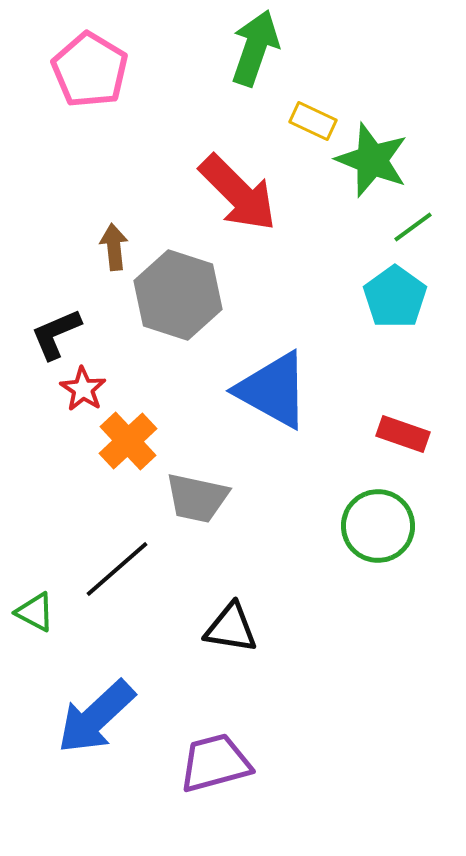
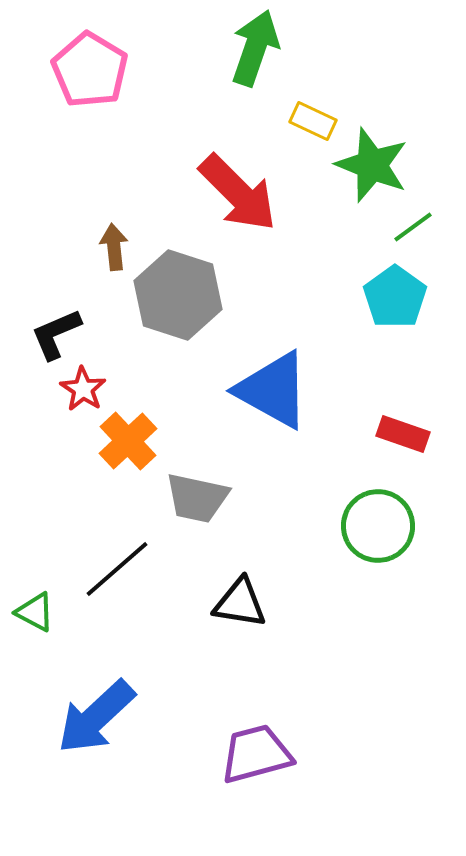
green star: moved 5 px down
black triangle: moved 9 px right, 25 px up
purple trapezoid: moved 41 px right, 9 px up
